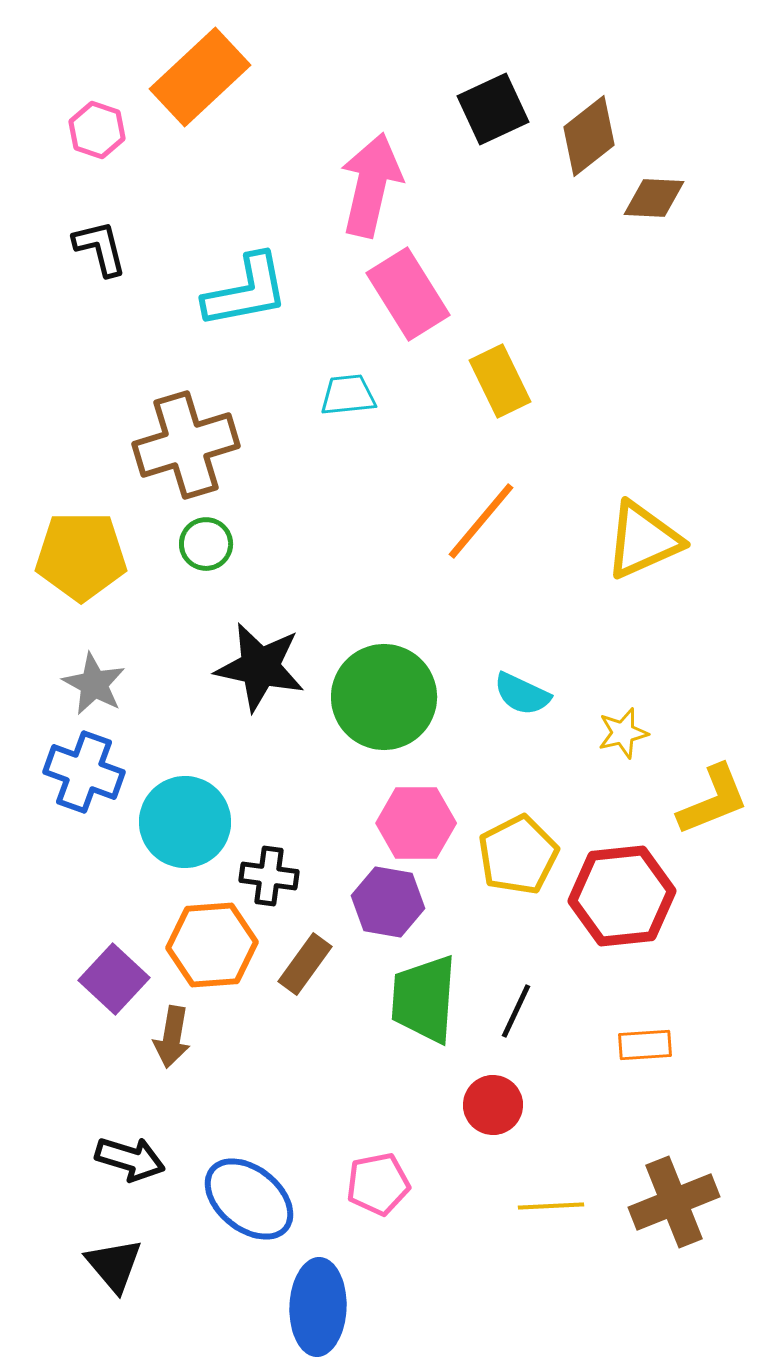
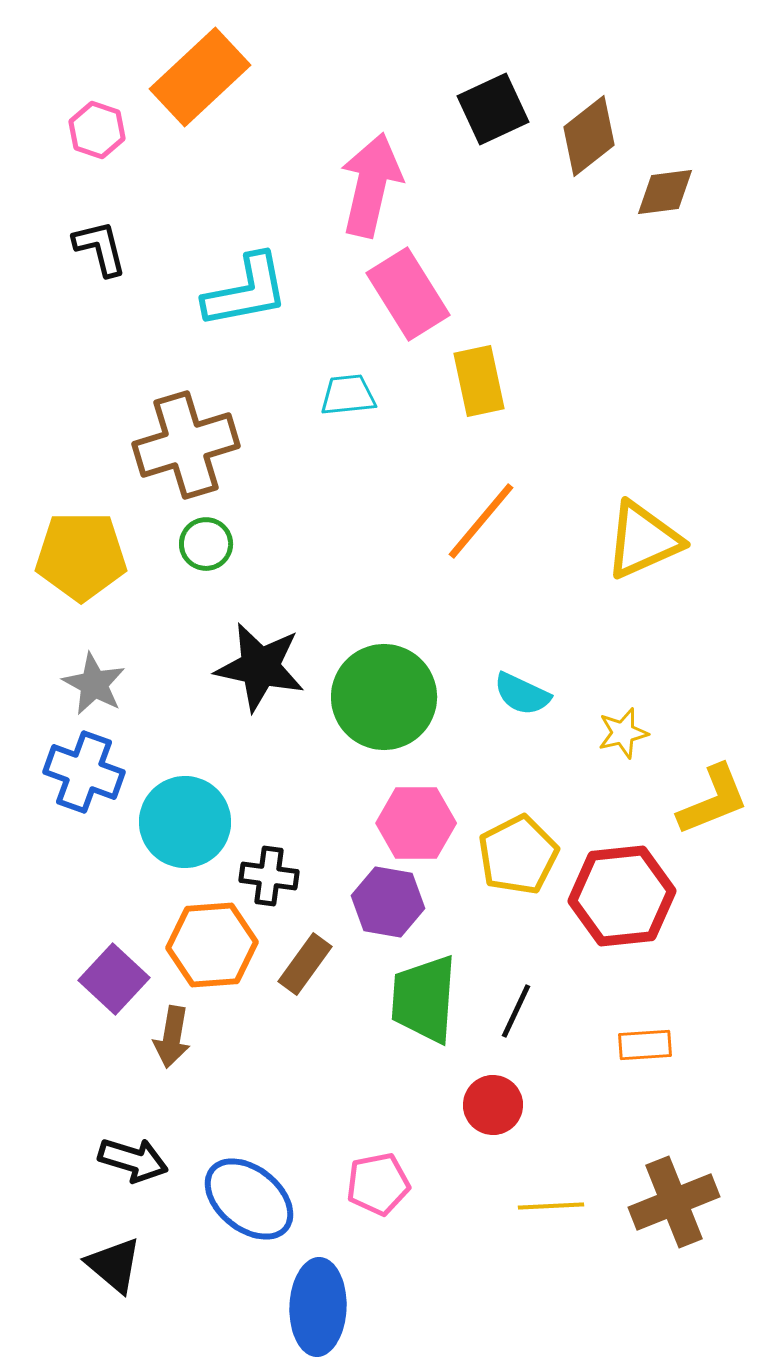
brown diamond at (654, 198): moved 11 px right, 6 px up; rotated 10 degrees counterclockwise
yellow rectangle at (500, 381): moved 21 px left; rotated 14 degrees clockwise
black arrow at (130, 1159): moved 3 px right, 1 px down
black triangle at (114, 1265): rotated 10 degrees counterclockwise
